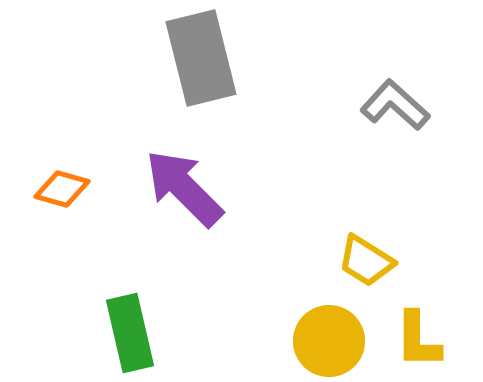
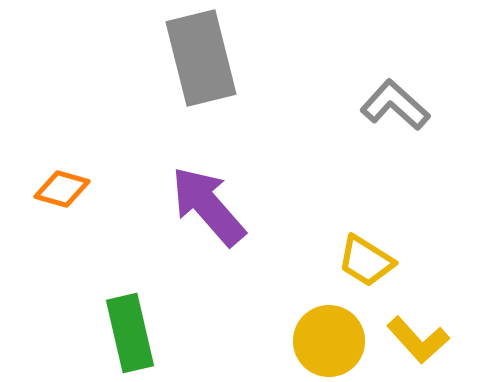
purple arrow: moved 24 px right, 18 px down; rotated 4 degrees clockwise
yellow L-shape: rotated 42 degrees counterclockwise
